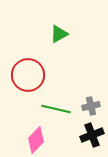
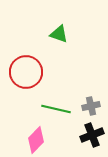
green triangle: rotated 48 degrees clockwise
red circle: moved 2 px left, 3 px up
